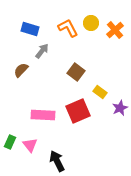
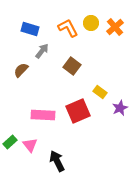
orange cross: moved 3 px up
brown square: moved 4 px left, 6 px up
green rectangle: rotated 24 degrees clockwise
